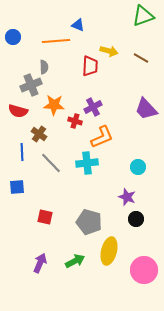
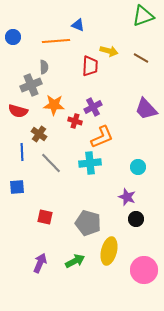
cyan cross: moved 3 px right
gray pentagon: moved 1 px left, 1 px down
